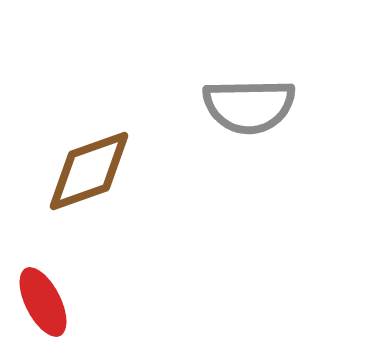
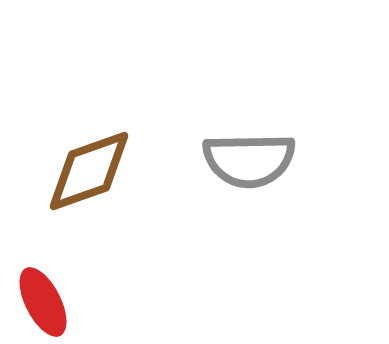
gray semicircle: moved 54 px down
